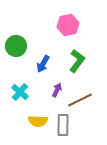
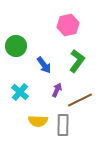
blue arrow: moved 1 px right, 1 px down; rotated 66 degrees counterclockwise
